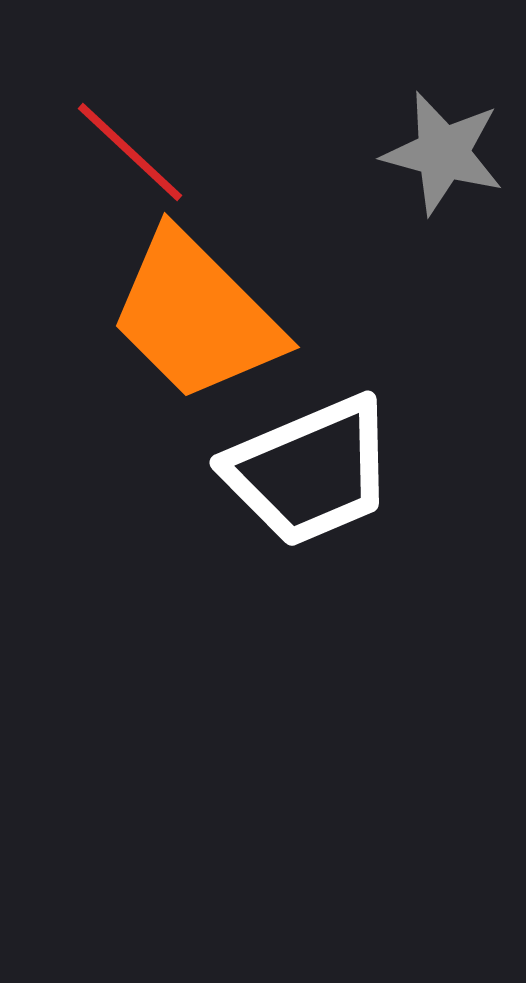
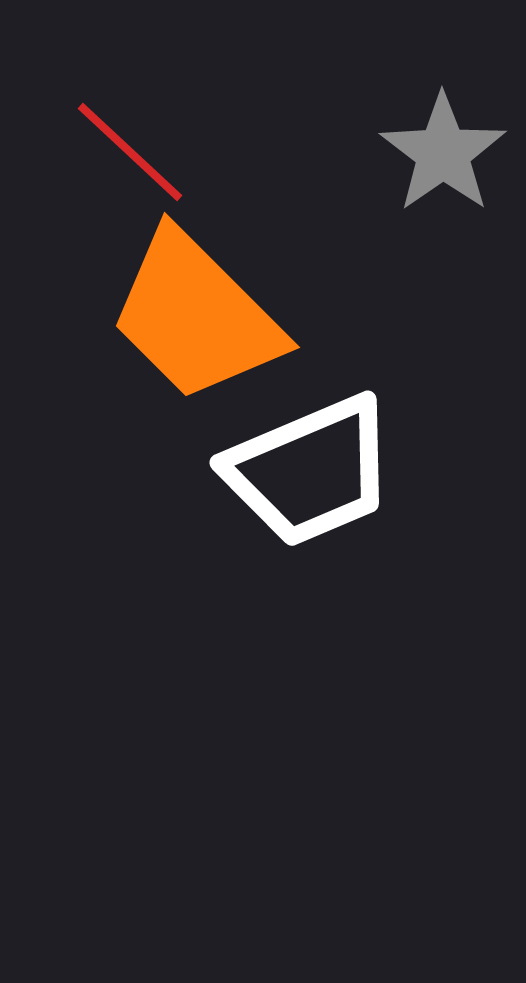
gray star: rotated 22 degrees clockwise
